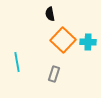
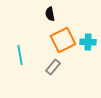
orange square: rotated 20 degrees clockwise
cyan line: moved 3 px right, 7 px up
gray rectangle: moved 1 px left, 7 px up; rotated 21 degrees clockwise
